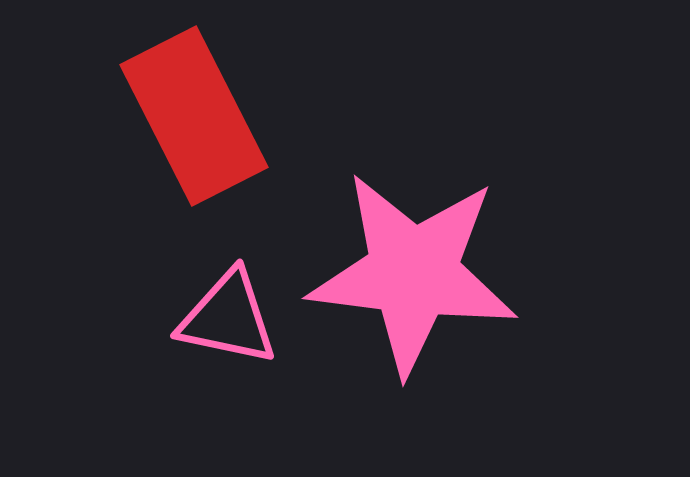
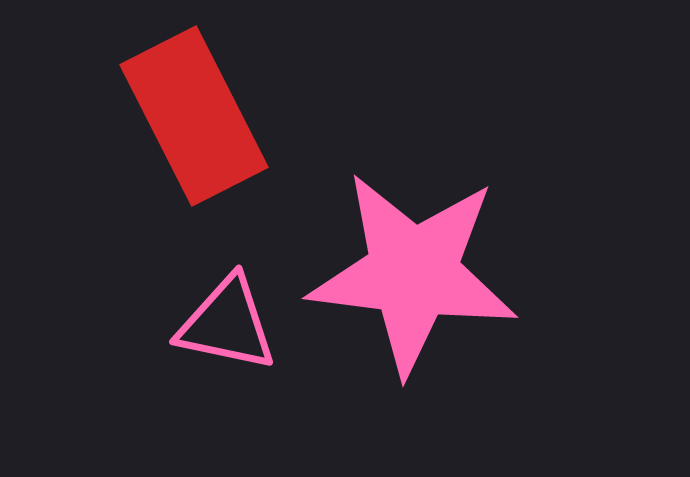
pink triangle: moved 1 px left, 6 px down
